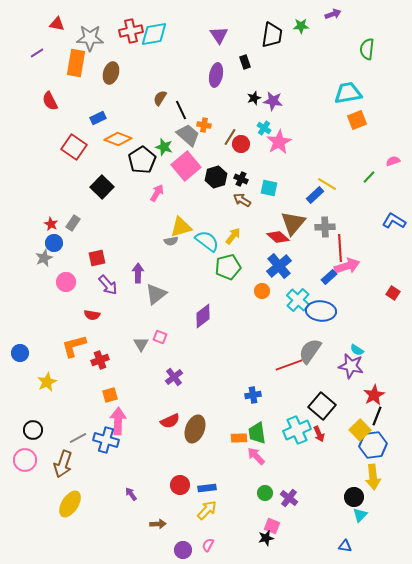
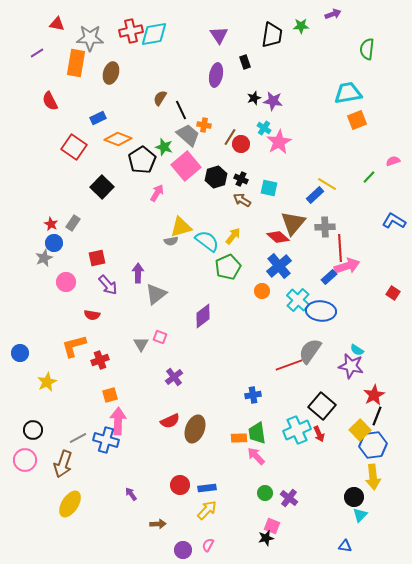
green pentagon at (228, 267): rotated 10 degrees counterclockwise
